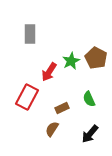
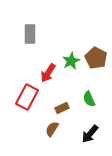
red arrow: moved 1 px left, 1 px down
